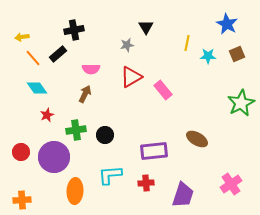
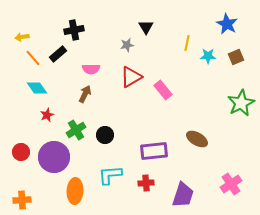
brown square: moved 1 px left, 3 px down
green cross: rotated 24 degrees counterclockwise
